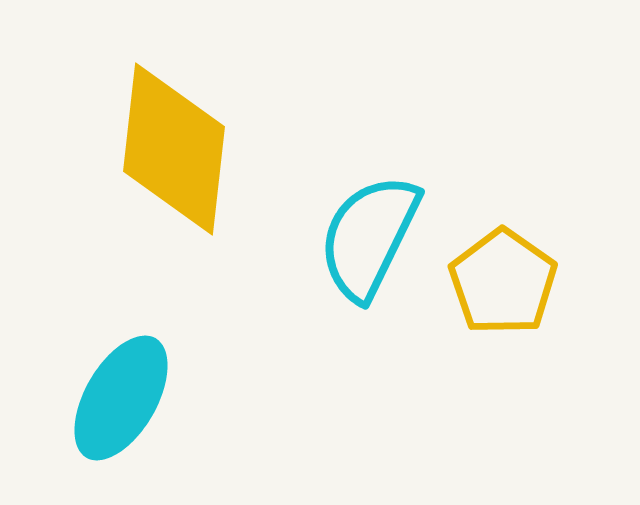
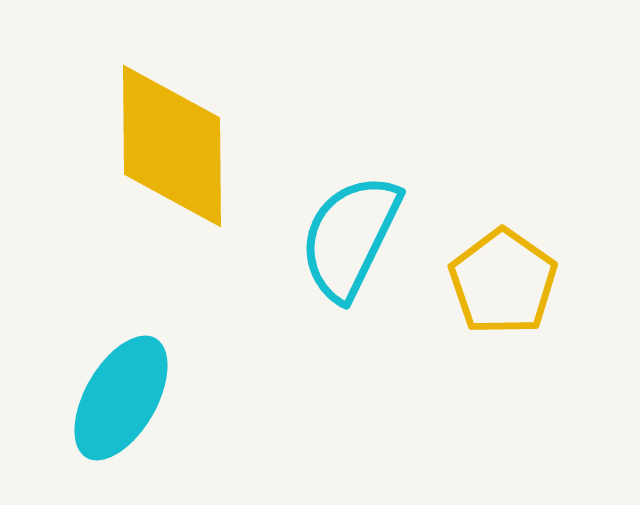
yellow diamond: moved 2 px left, 3 px up; rotated 7 degrees counterclockwise
cyan semicircle: moved 19 px left
